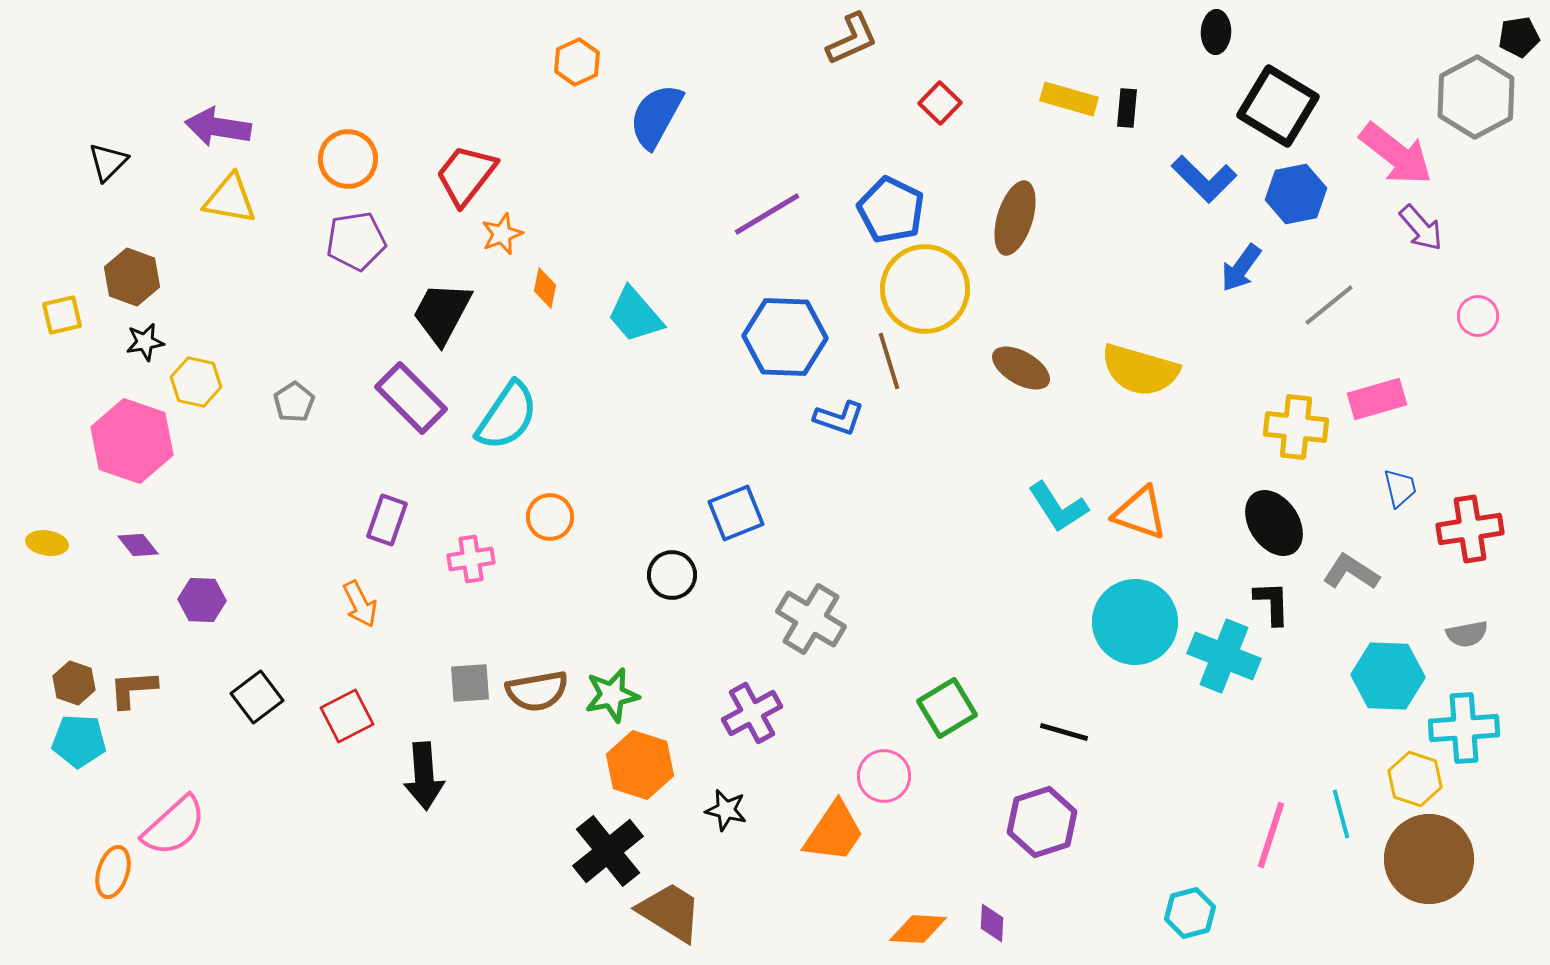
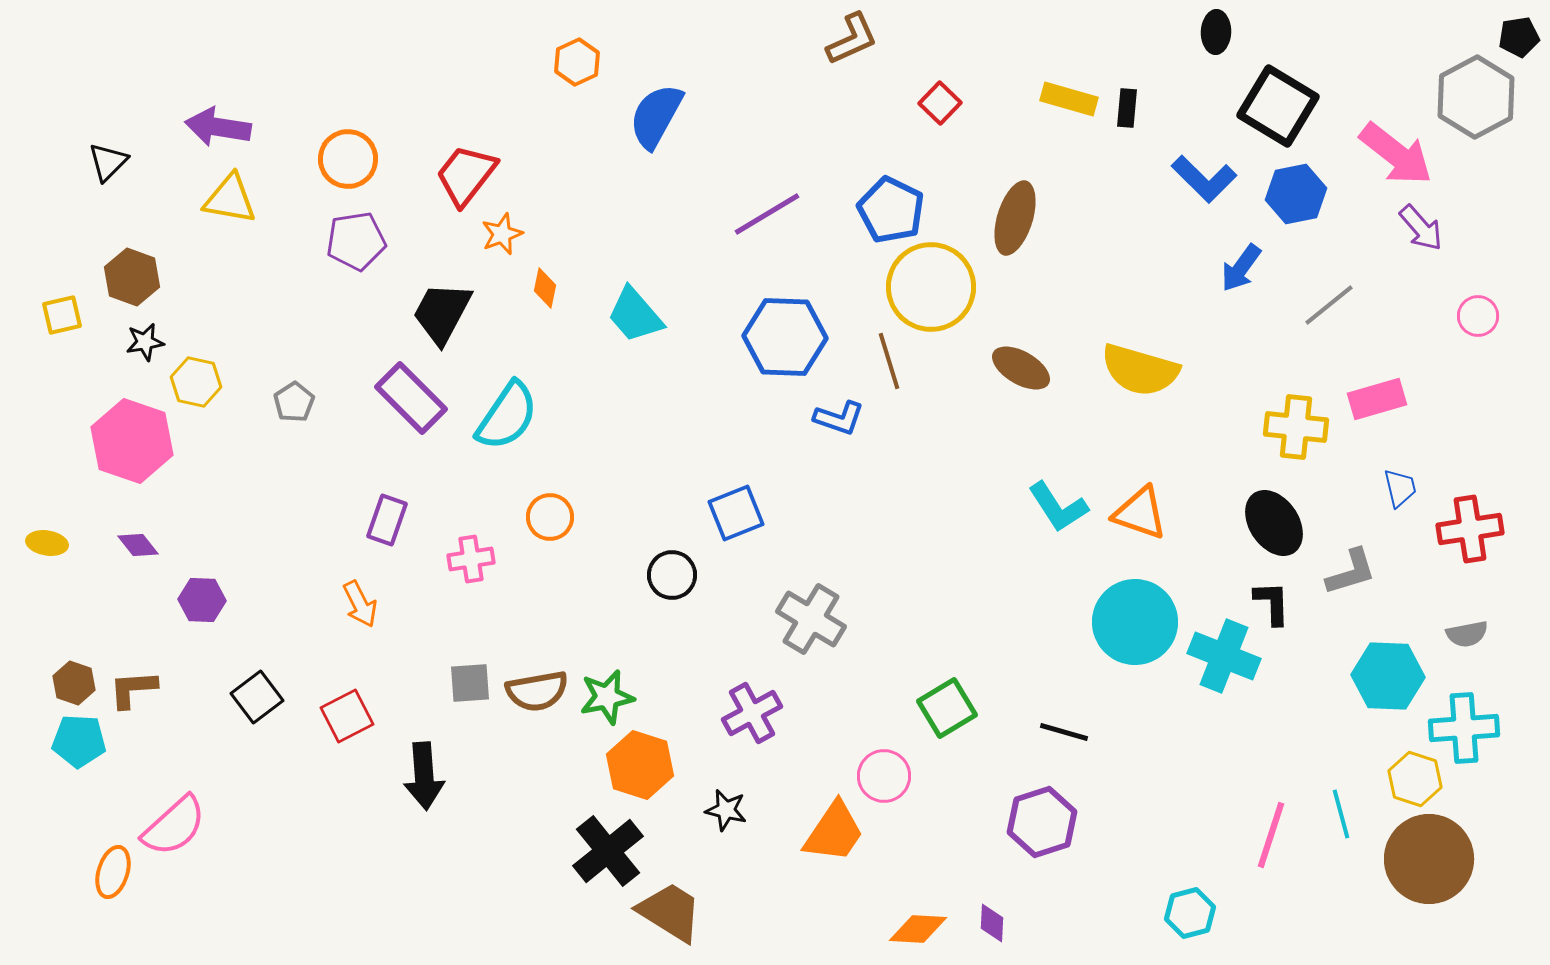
yellow circle at (925, 289): moved 6 px right, 2 px up
gray L-shape at (1351, 572): rotated 130 degrees clockwise
green star at (612, 695): moved 5 px left, 2 px down
